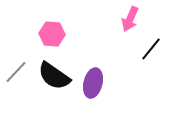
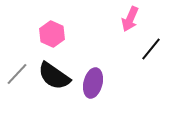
pink hexagon: rotated 20 degrees clockwise
gray line: moved 1 px right, 2 px down
